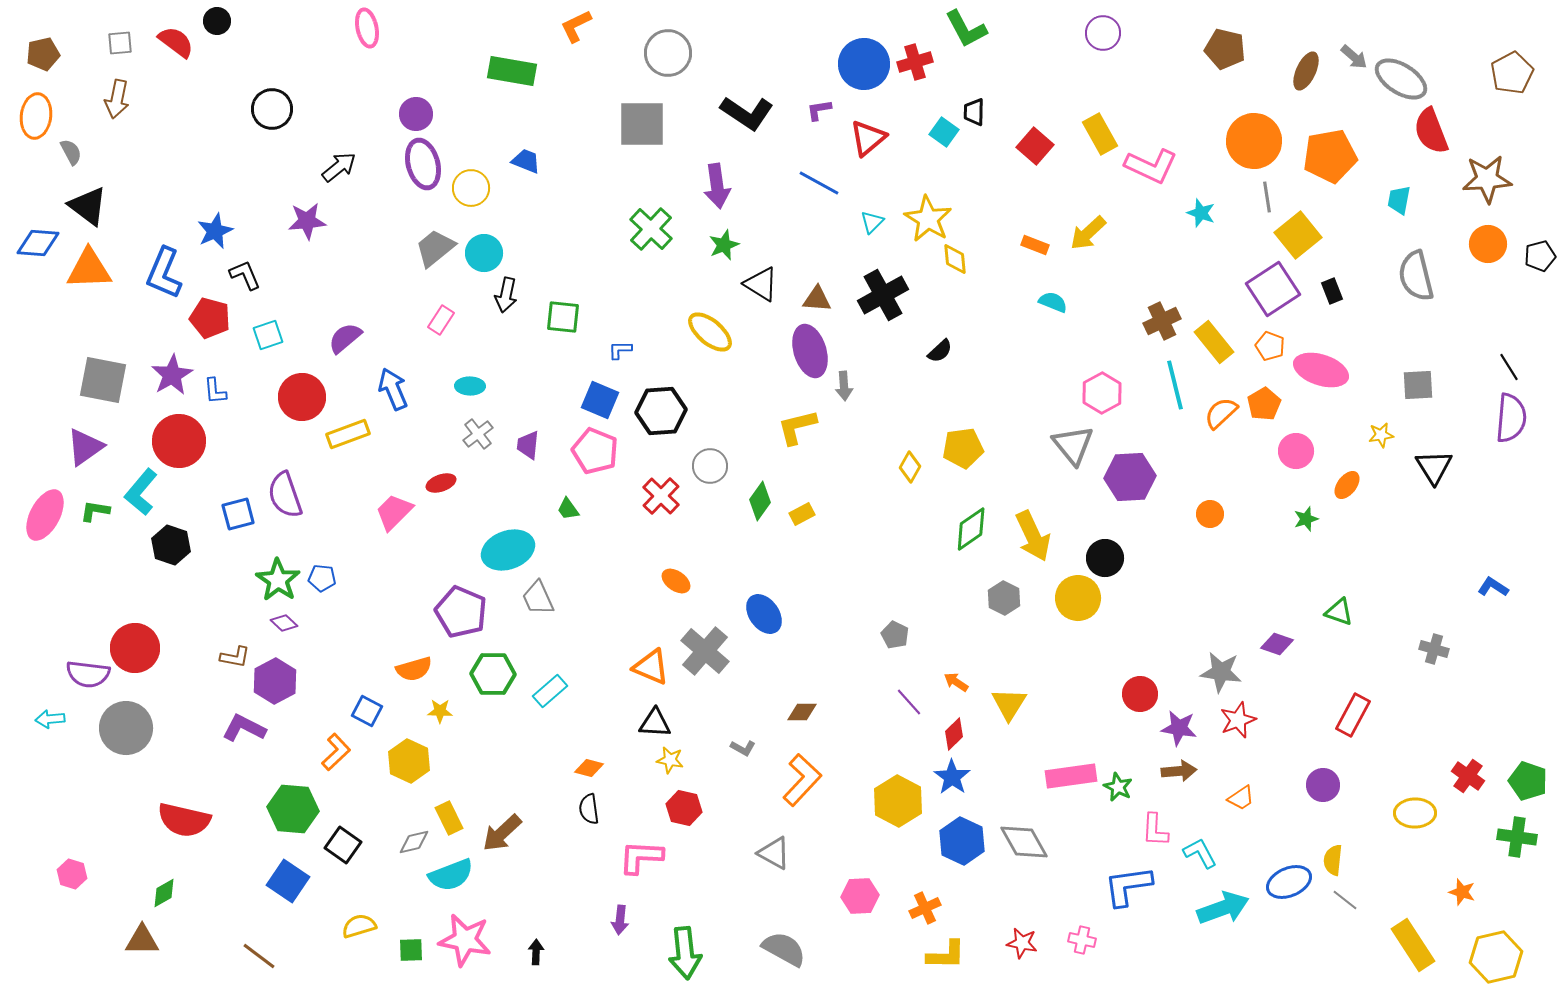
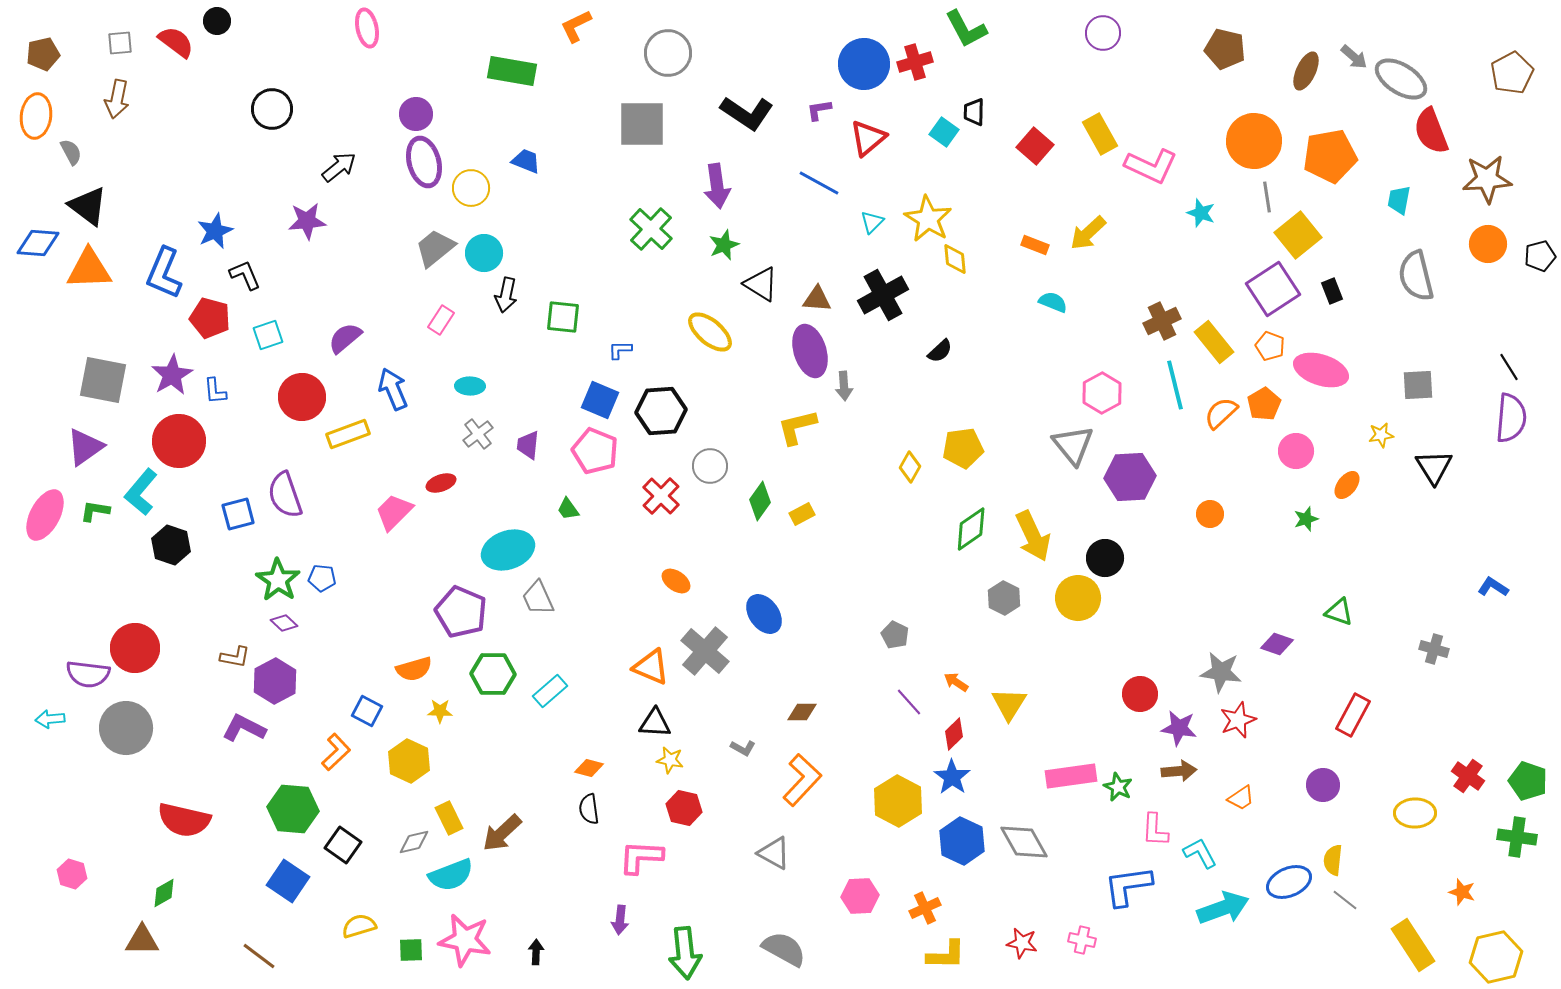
purple ellipse at (423, 164): moved 1 px right, 2 px up
